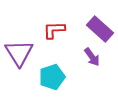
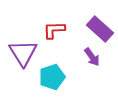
purple triangle: moved 4 px right
